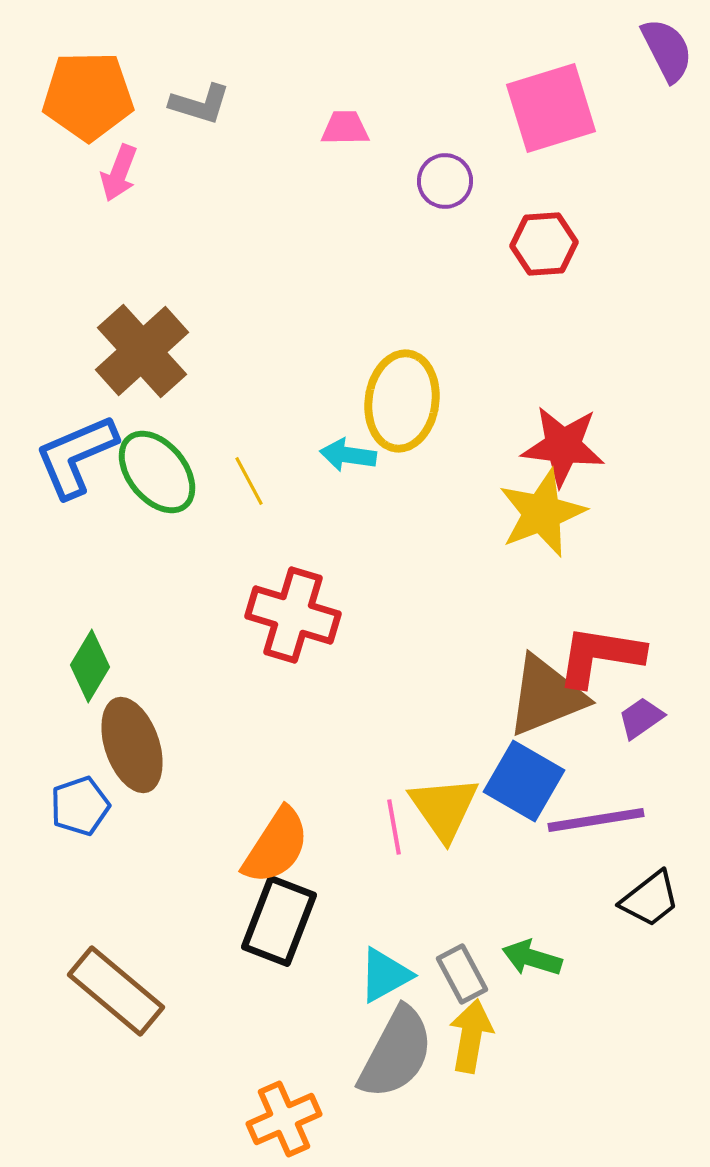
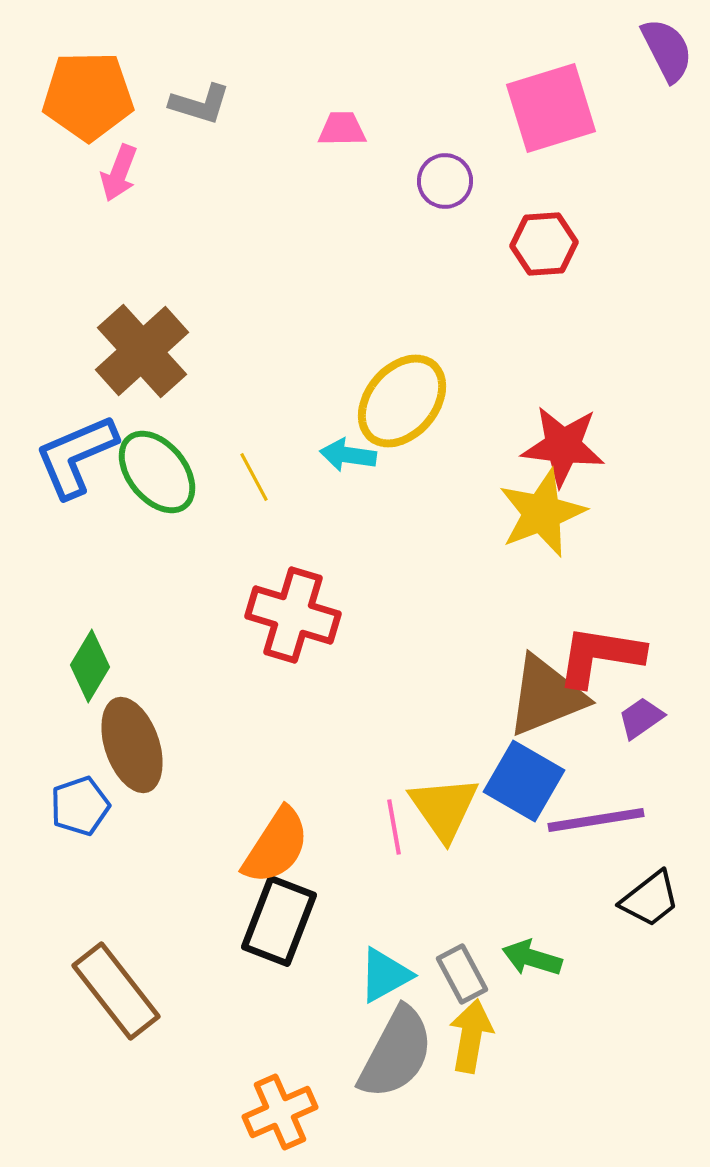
pink trapezoid: moved 3 px left, 1 px down
yellow ellipse: rotated 32 degrees clockwise
yellow line: moved 5 px right, 4 px up
brown rectangle: rotated 12 degrees clockwise
orange cross: moved 4 px left, 7 px up
